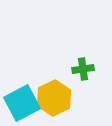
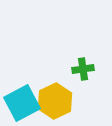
yellow hexagon: moved 1 px right, 3 px down
